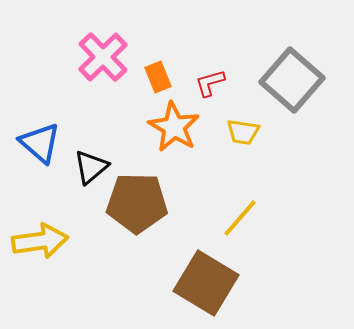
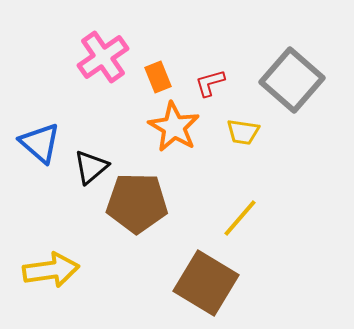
pink cross: rotated 9 degrees clockwise
yellow arrow: moved 11 px right, 29 px down
